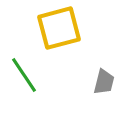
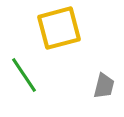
gray trapezoid: moved 4 px down
